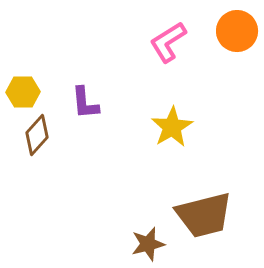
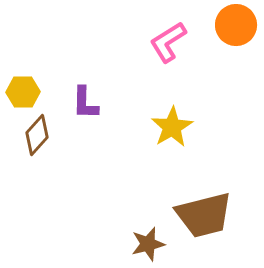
orange circle: moved 1 px left, 6 px up
purple L-shape: rotated 6 degrees clockwise
